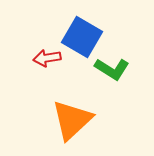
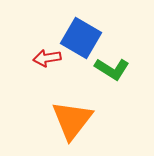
blue square: moved 1 px left, 1 px down
orange triangle: rotated 9 degrees counterclockwise
